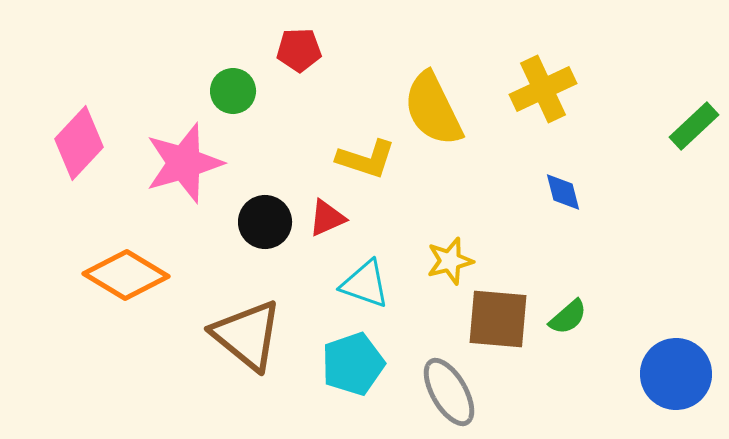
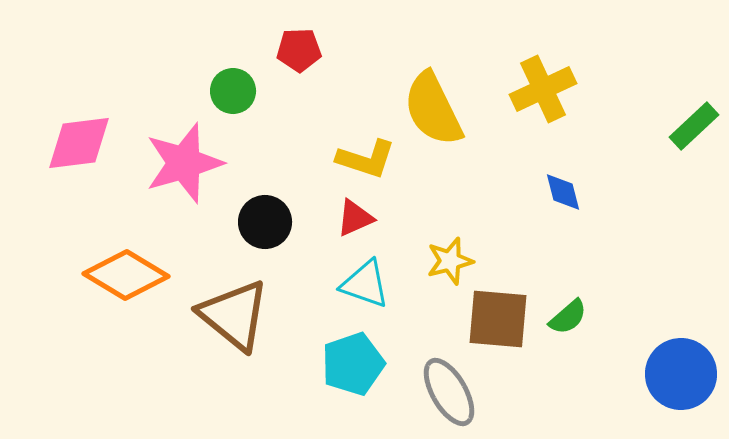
pink diamond: rotated 40 degrees clockwise
red triangle: moved 28 px right
brown triangle: moved 13 px left, 20 px up
blue circle: moved 5 px right
